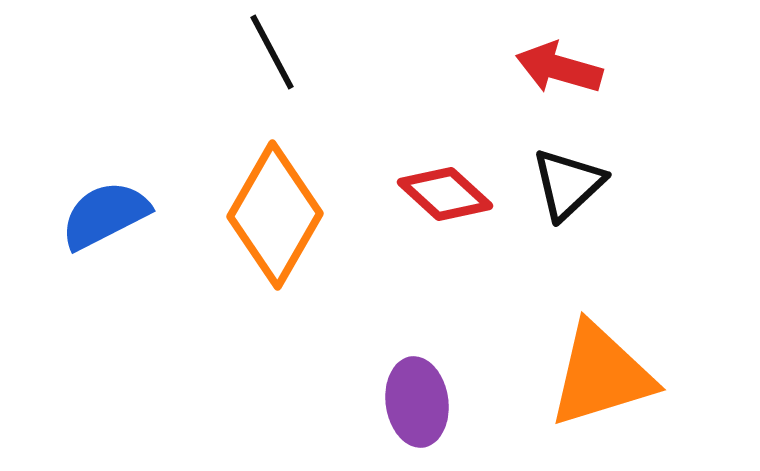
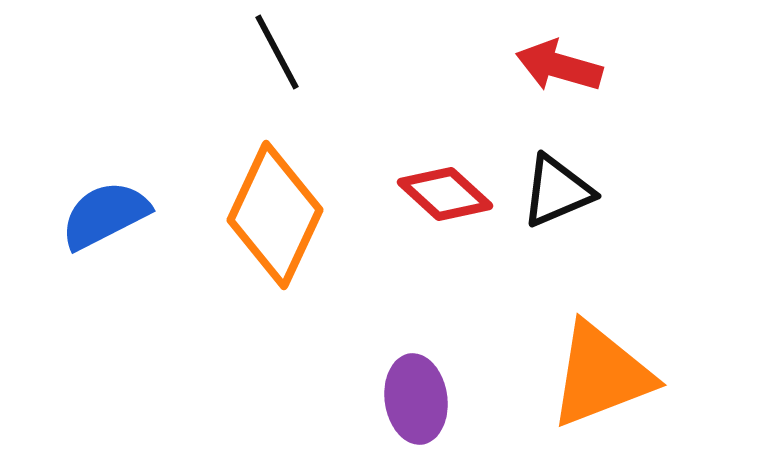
black line: moved 5 px right
red arrow: moved 2 px up
black triangle: moved 11 px left, 7 px down; rotated 20 degrees clockwise
orange diamond: rotated 5 degrees counterclockwise
orange triangle: rotated 4 degrees counterclockwise
purple ellipse: moved 1 px left, 3 px up
